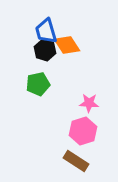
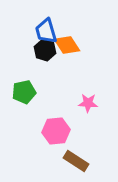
green pentagon: moved 14 px left, 8 px down
pink star: moved 1 px left
pink hexagon: moved 27 px left; rotated 12 degrees clockwise
